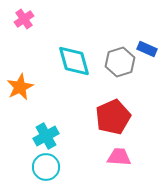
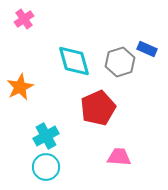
red pentagon: moved 15 px left, 9 px up
